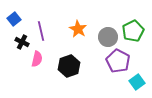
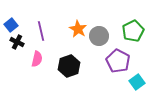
blue square: moved 3 px left, 6 px down
gray circle: moved 9 px left, 1 px up
black cross: moved 5 px left
